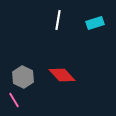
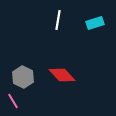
pink line: moved 1 px left, 1 px down
